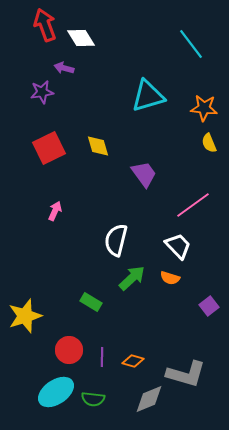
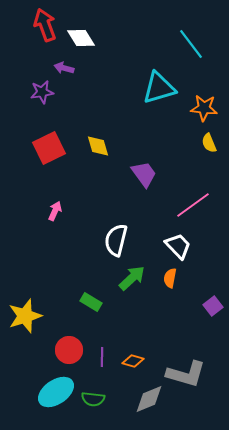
cyan triangle: moved 11 px right, 8 px up
orange semicircle: rotated 84 degrees clockwise
purple square: moved 4 px right
